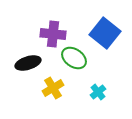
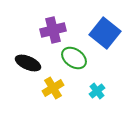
purple cross: moved 4 px up; rotated 20 degrees counterclockwise
black ellipse: rotated 40 degrees clockwise
cyan cross: moved 1 px left, 1 px up
